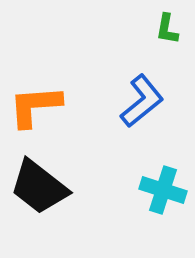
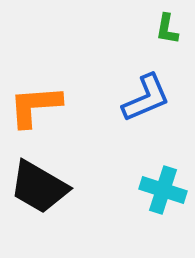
blue L-shape: moved 4 px right, 3 px up; rotated 16 degrees clockwise
black trapezoid: rotated 8 degrees counterclockwise
